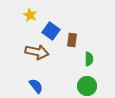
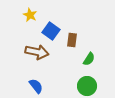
green semicircle: rotated 32 degrees clockwise
